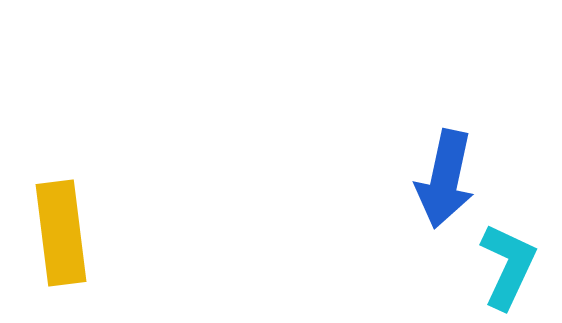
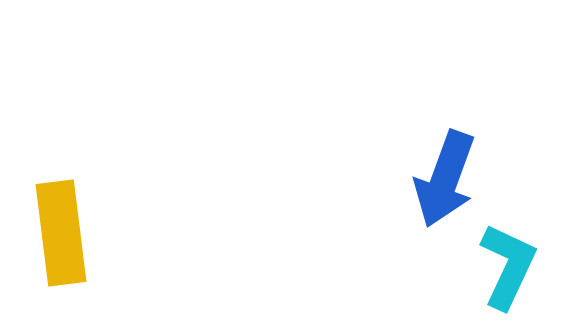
blue arrow: rotated 8 degrees clockwise
